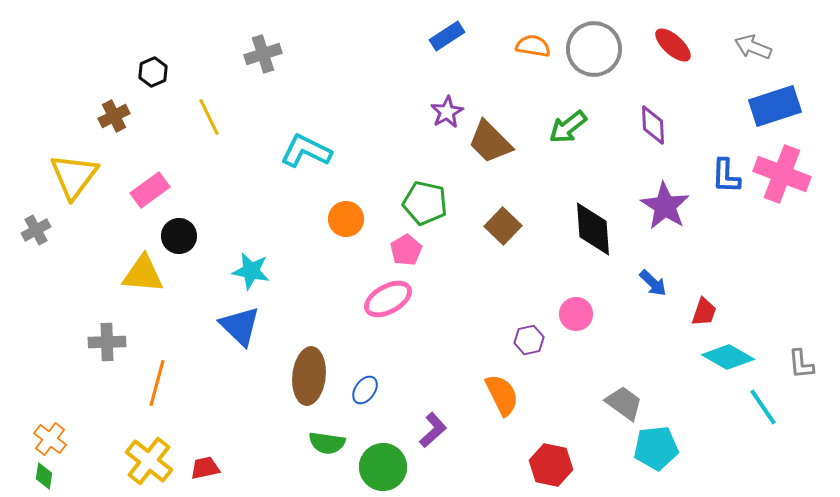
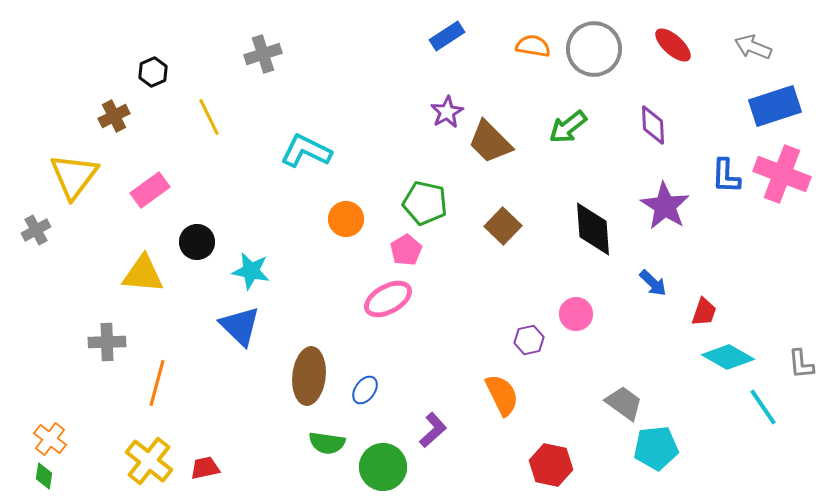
black circle at (179, 236): moved 18 px right, 6 px down
